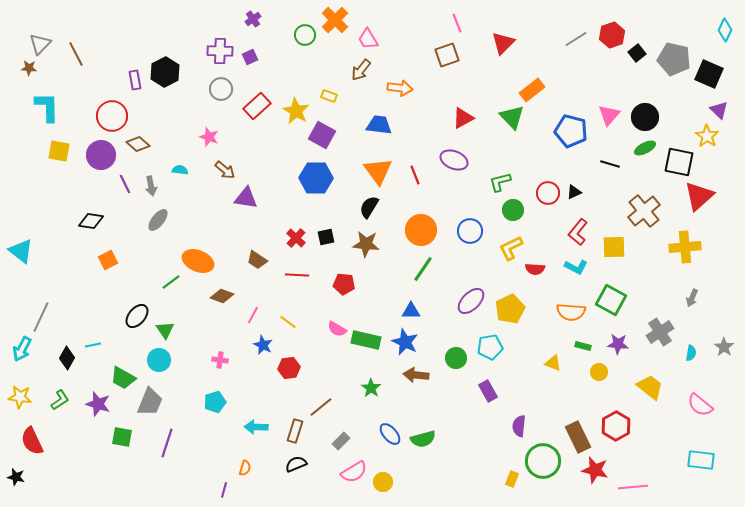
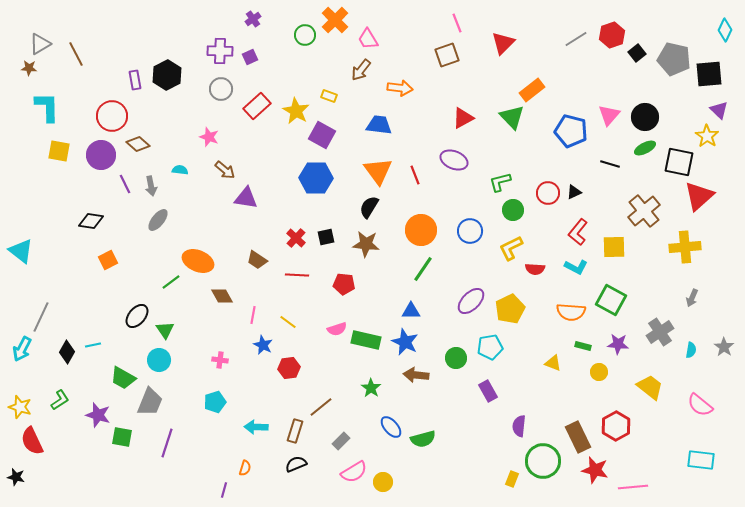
gray triangle at (40, 44): rotated 15 degrees clockwise
black hexagon at (165, 72): moved 2 px right, 3 px down
black square at (709, 74): rotated 28 degrees counterclockwise
brown diamond at (222, 296): rotated 40 degrees clockwise
pink line at (253, 315): rotated 18 degrees counterclockwise
pink semicircle at (337, 329): rotated 48 degrees counterclockwise
cyan semicircle at (691, 353): moved 3 px up
black diamond at (67, 358): moved 6 px up
yellow star at (20, 397): moved 10 px down; rotated 10 degrees clockwise
purple star at (98, 404): moved 11 px down
blue ellipse at (390, 434): moved 1 px right, 7 px up
